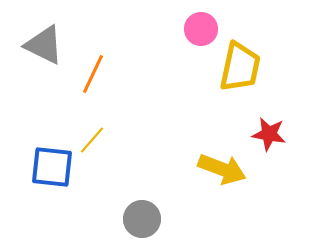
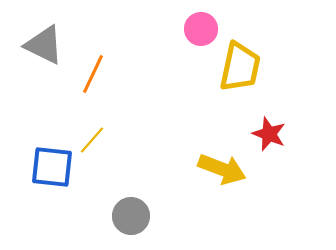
red star: rotated 12 degrees clockwise
gray circle: moved 11 px left, 3 px up
